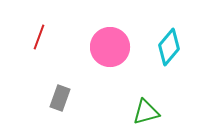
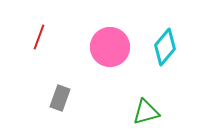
cyan diamond: moved 4 px left
